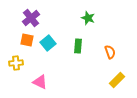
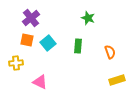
yellow rectangle: rotated 28 degrees clockwise
